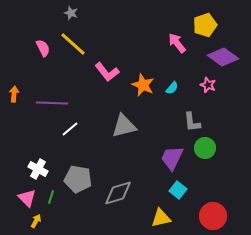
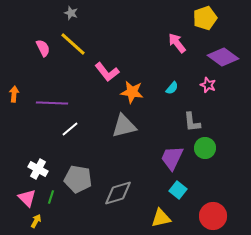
yellow pentagon: moved 7 px up
orange star: moved 11 px left, 7 px down; rotated 15 degrees counterclockwise
